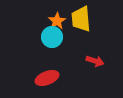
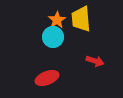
orange star: moved 1 px up
cyan circle: moved 1 px right
